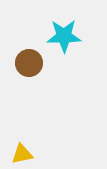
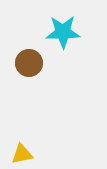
cyan star: moved 1 px left, 4 px up
